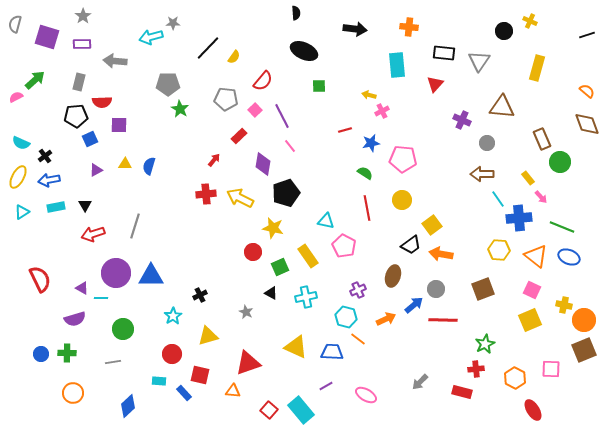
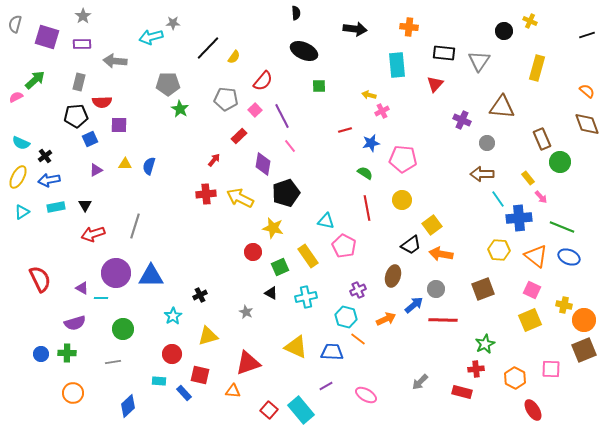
purple semicircle at (75, 319): moved 4 px down
